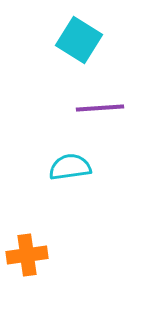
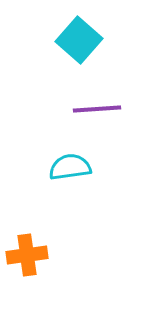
cyan square: rotated 9 degrees clockwise
purple line: moved 3 px left, 1 px down
